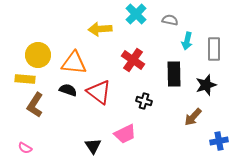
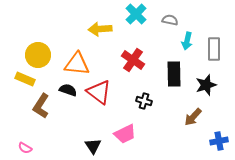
orange triangle: moved 3 px right, 1 px down
yellow rectangle: rotated 18 degrees clockwise
brown L-shape: moved 6 px right, 1 px down
